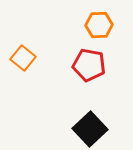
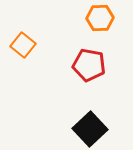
orange hexagon: moved 1 px right, 7 px up
orange square: moved 13 px up
